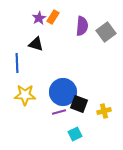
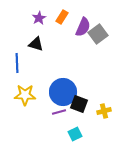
orange rectangle: moved 9 px right
purple semicircle: moved 1 px right, 1 px down; rotated 18 degrees clockwise
gray square: moved 8 px left, 2 px down
